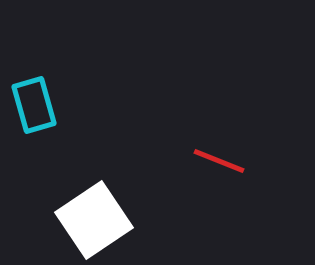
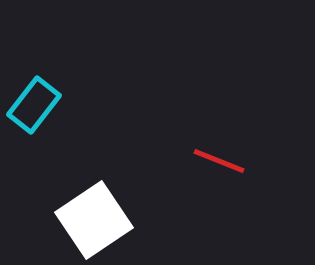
cyan rectangle: rotated 54 degrees clockwise
